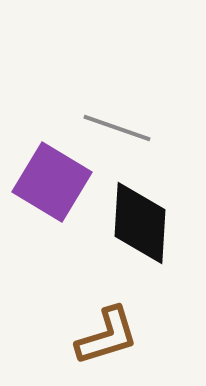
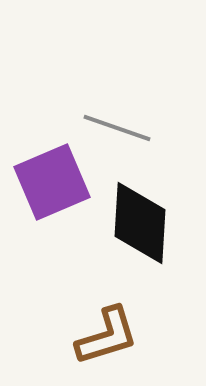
purple square: rotated 36 degrees clockwise
